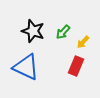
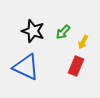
yellow arrow: rotated 16 degrees counterclockwise
